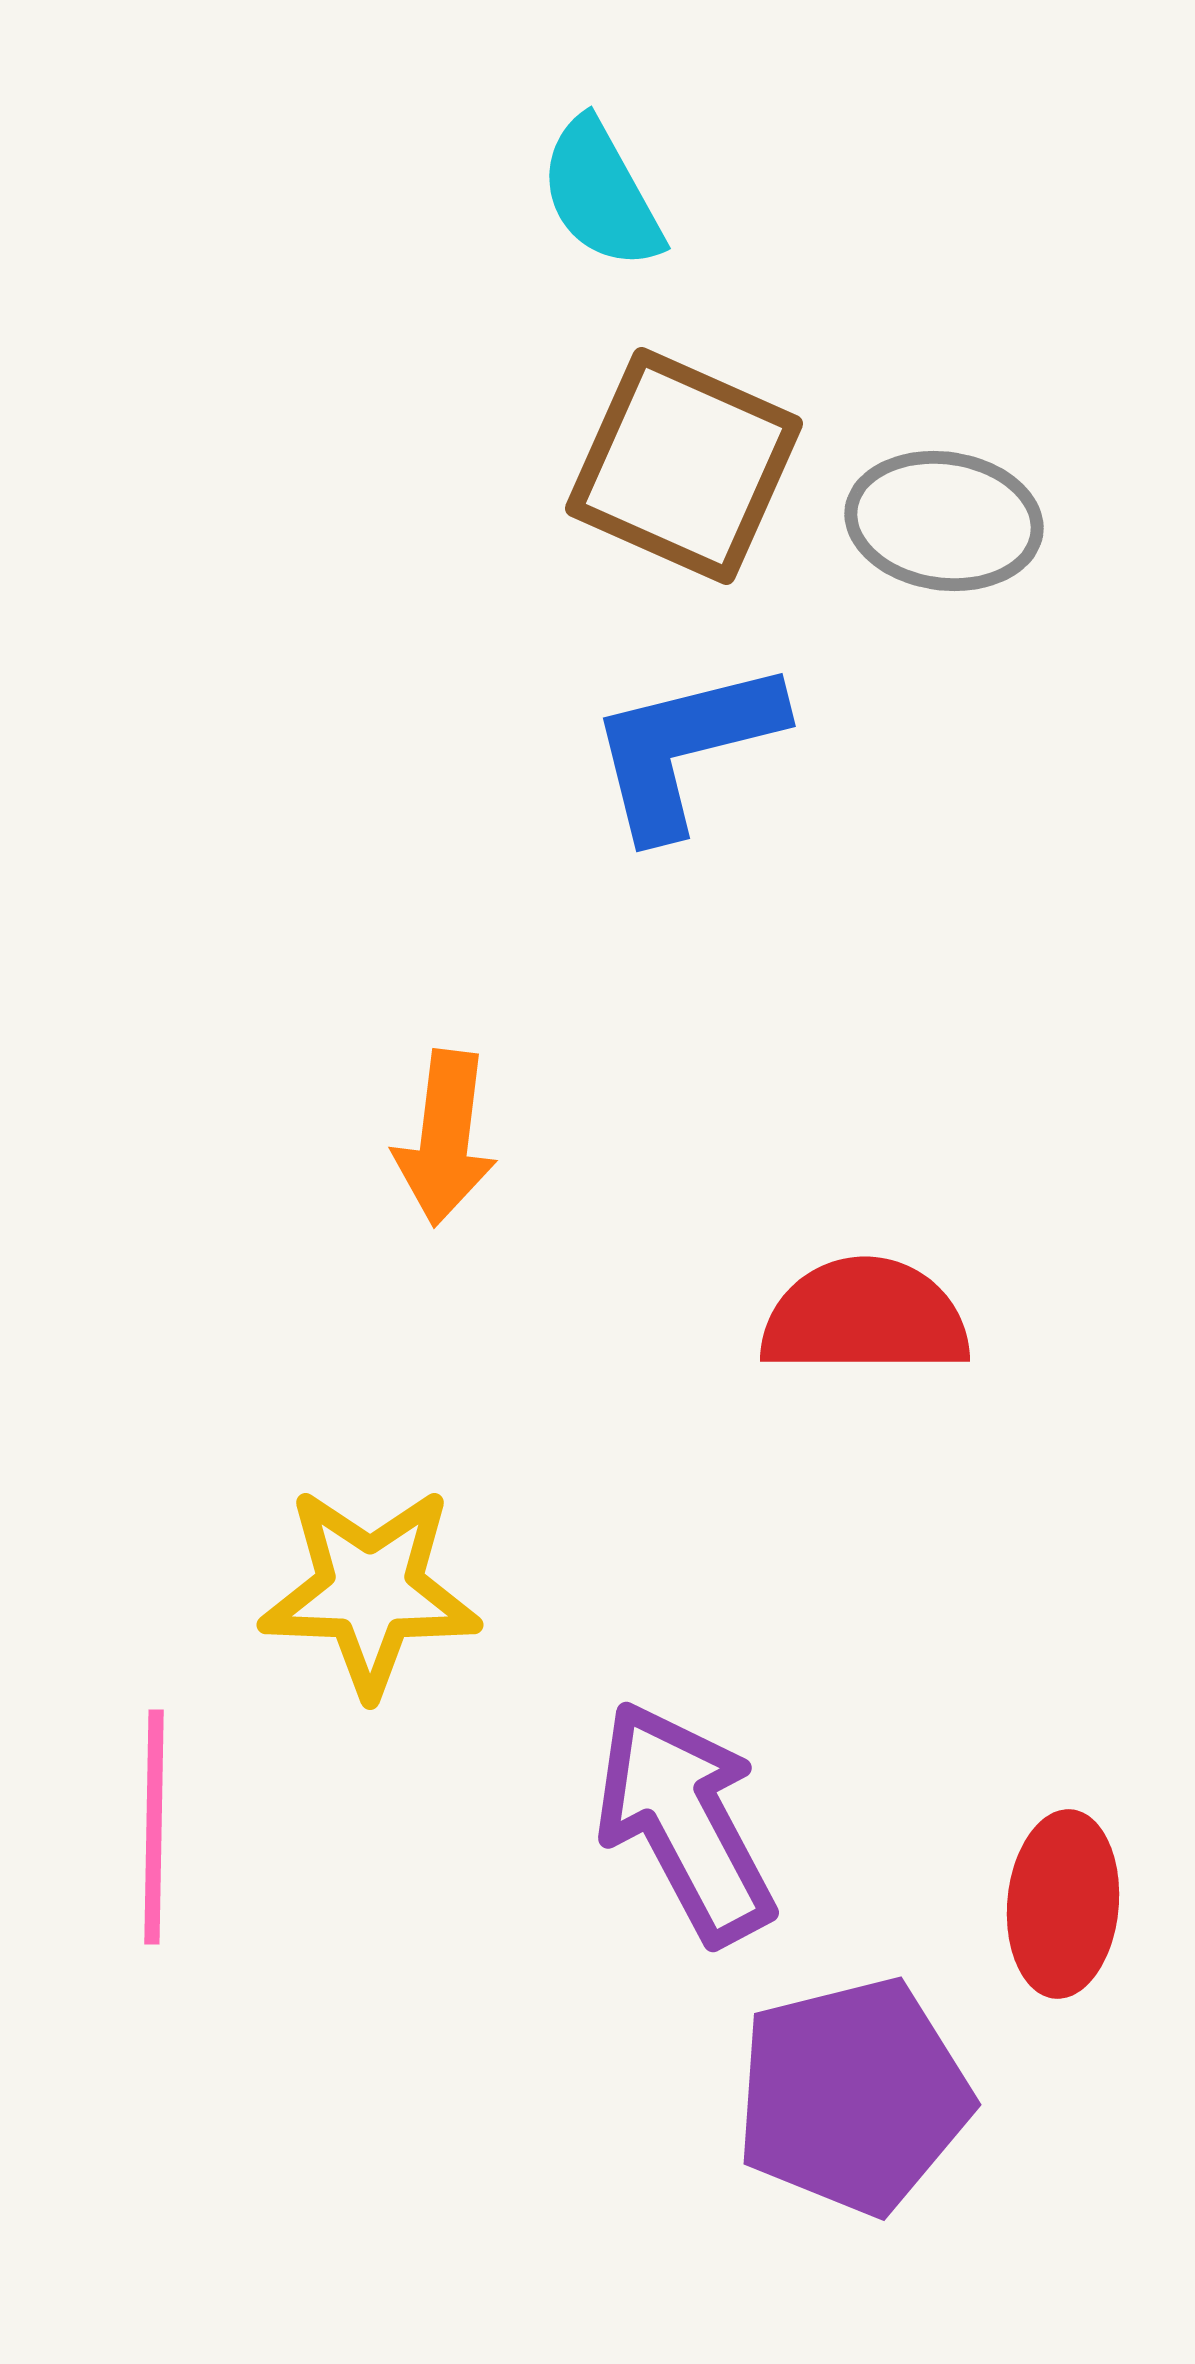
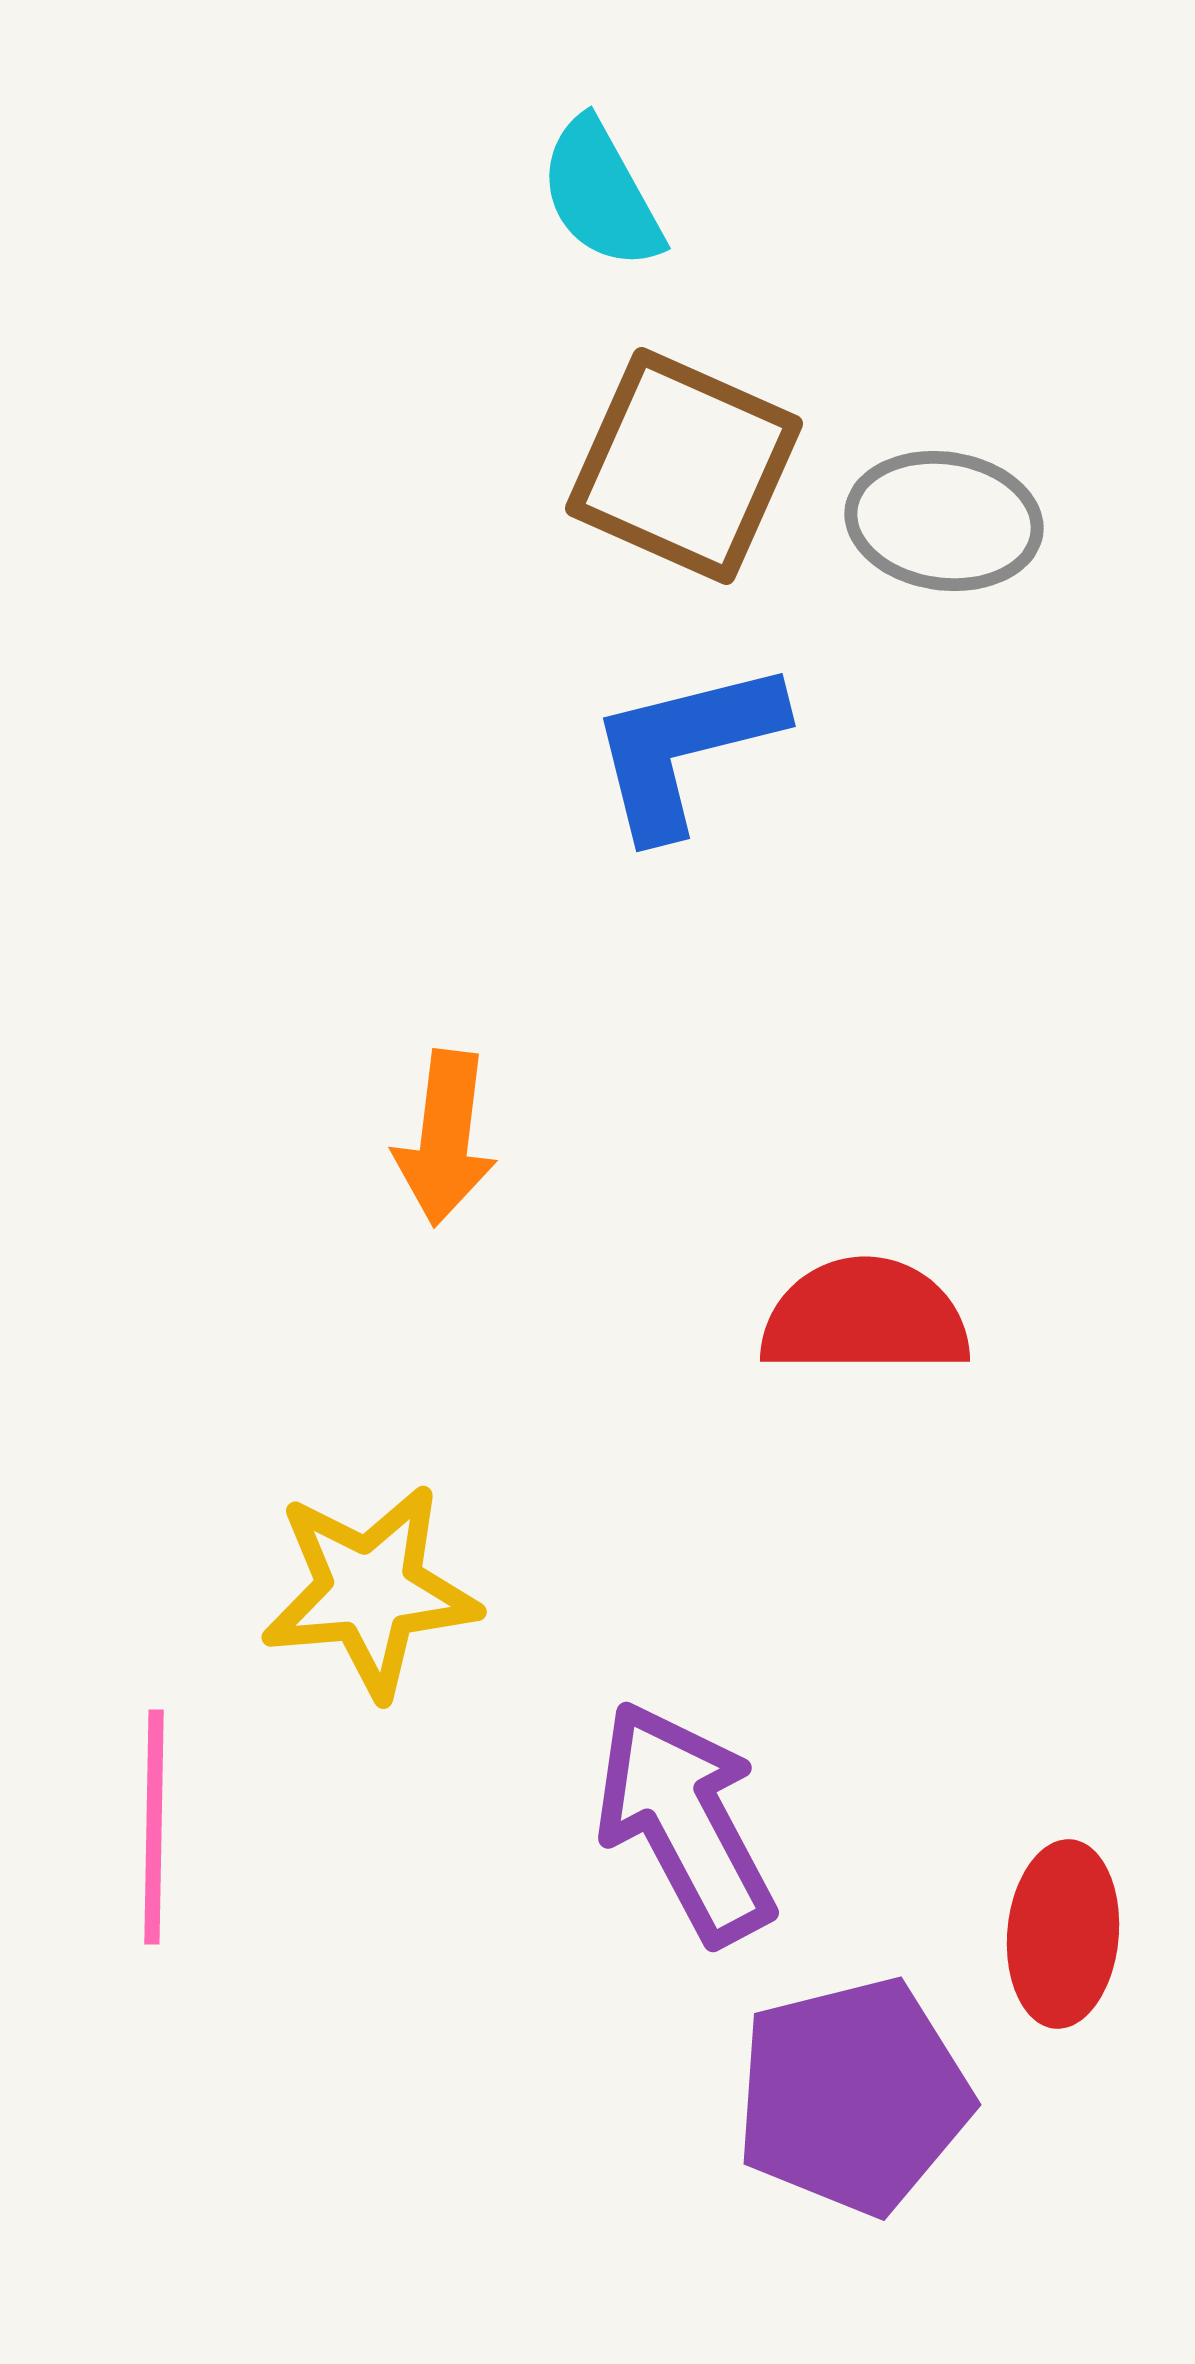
yellow star: rotated 7 degrees counterclockwise
red ellipse: moved 30 px down
